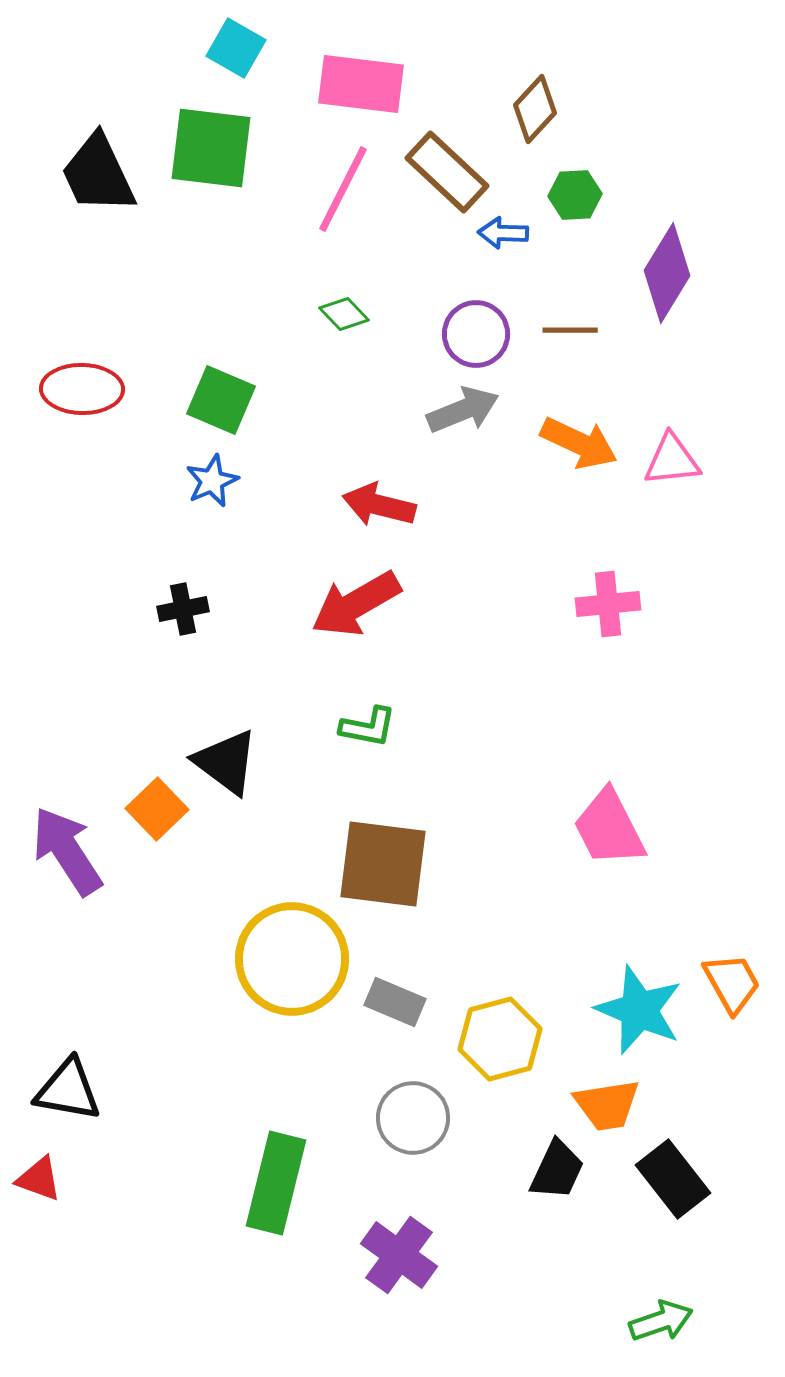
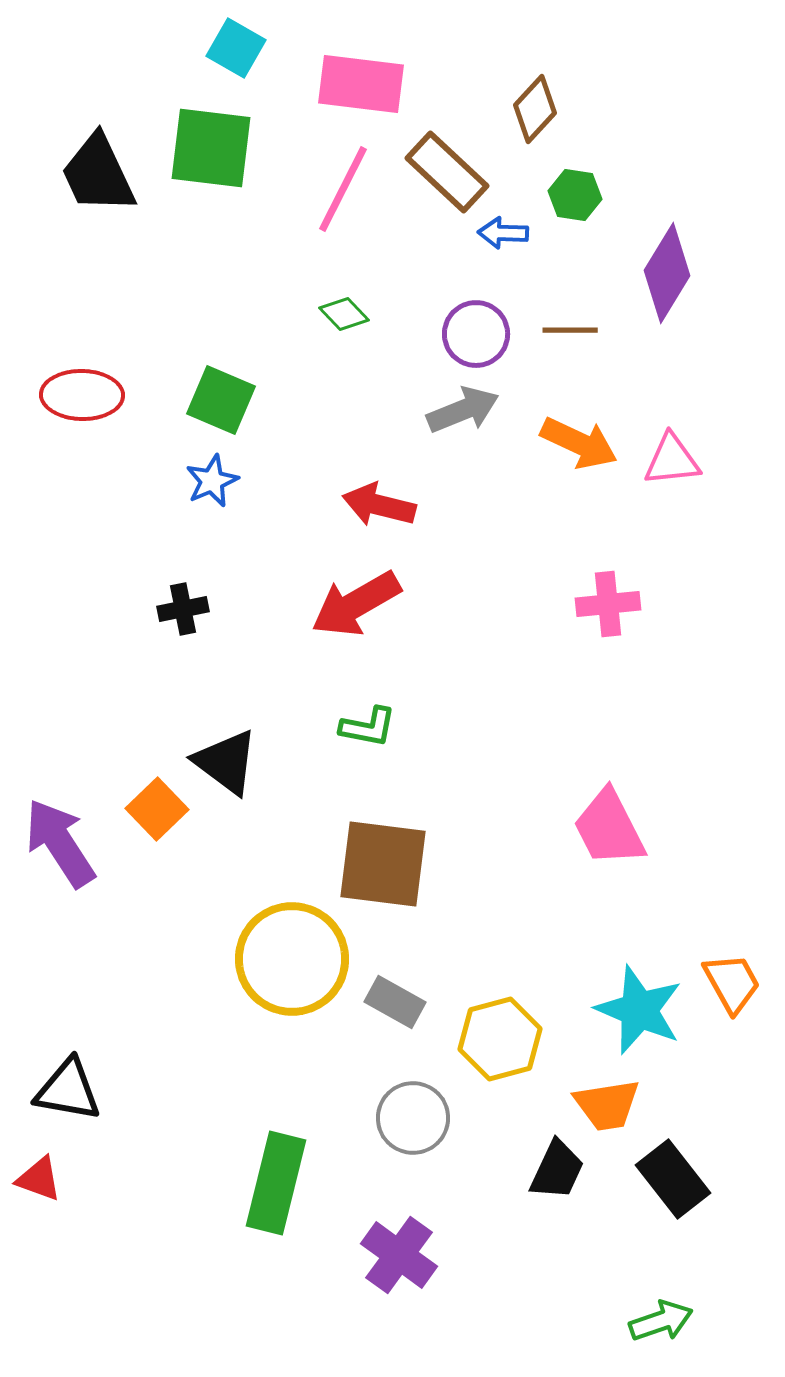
green hexagon at (575, 195): rotated 12 degrees clockwise
red ellipse at (82, 389): moved 6 px down
purple arrow at (67, 851): moved 7 px left, 8 px up
gray rectangle at (395, 1002): rotated 6 degrees clockwise
